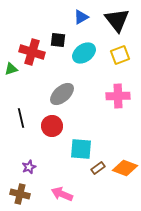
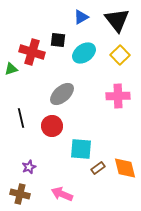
yellow square: rotated 24 degrees counterclockwise
orange diamond: rotated 55 degrees clockwise
